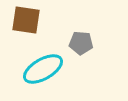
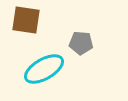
cyan ellipse: moved 1 px right
